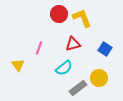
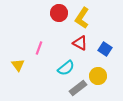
red circle: moved 1 px up
yellow L-shape: rotated 125 degrees counterclockwise
red triangle: moved 7 px right, 1 px up; rotated 42 degrees clockwise
cyan semicircle: moved 2 px right
yellow circle: moved 1 px left, 2 px up
